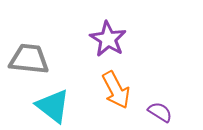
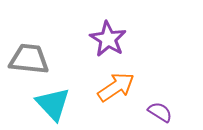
orange arrow: moved 3 px up; rotated 96 degrees counterclockwise
cyan triangle: moved 2 px up; rotated 9 degrees clockwise
